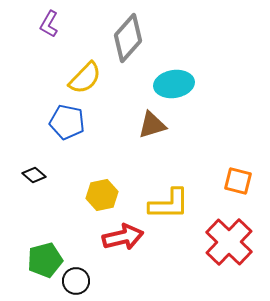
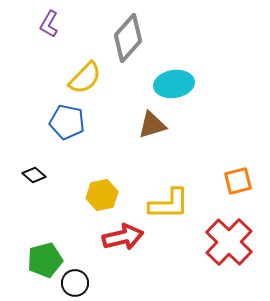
orange square: rotated 28 degrees counterclockwise
black circle: moved 1 px left, 2 px down
